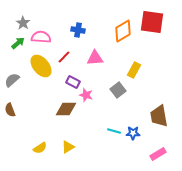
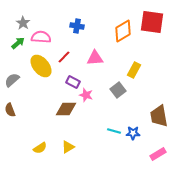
blue cross: moved 1 px left, 4 px up
